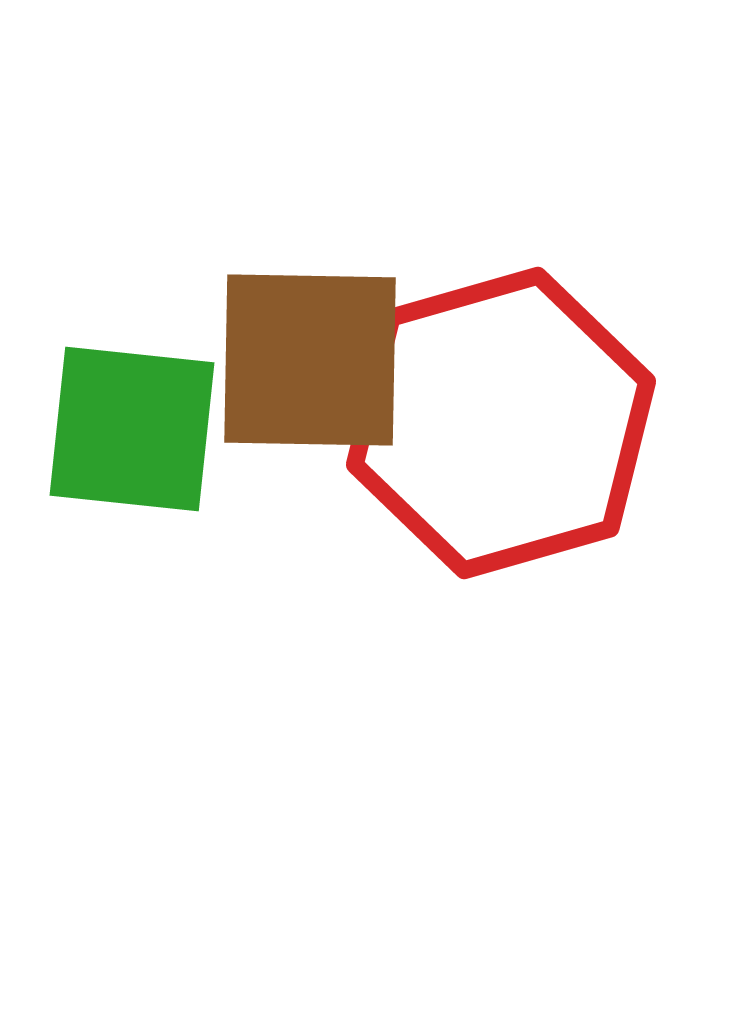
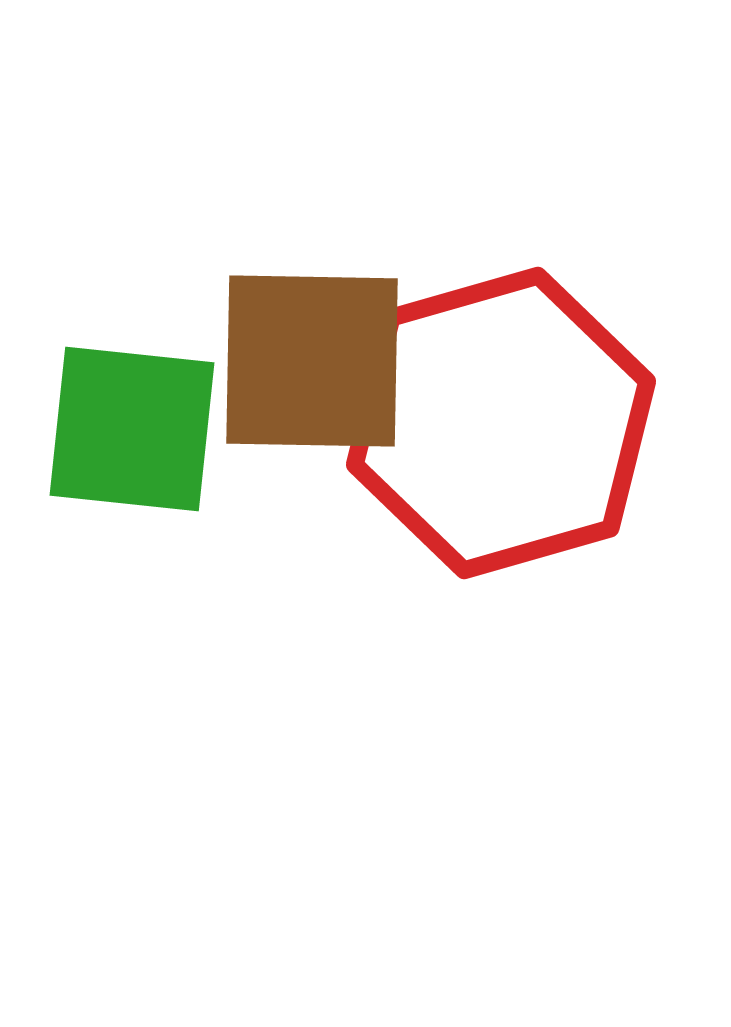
brown square: moved 2 px right, 1 px down
